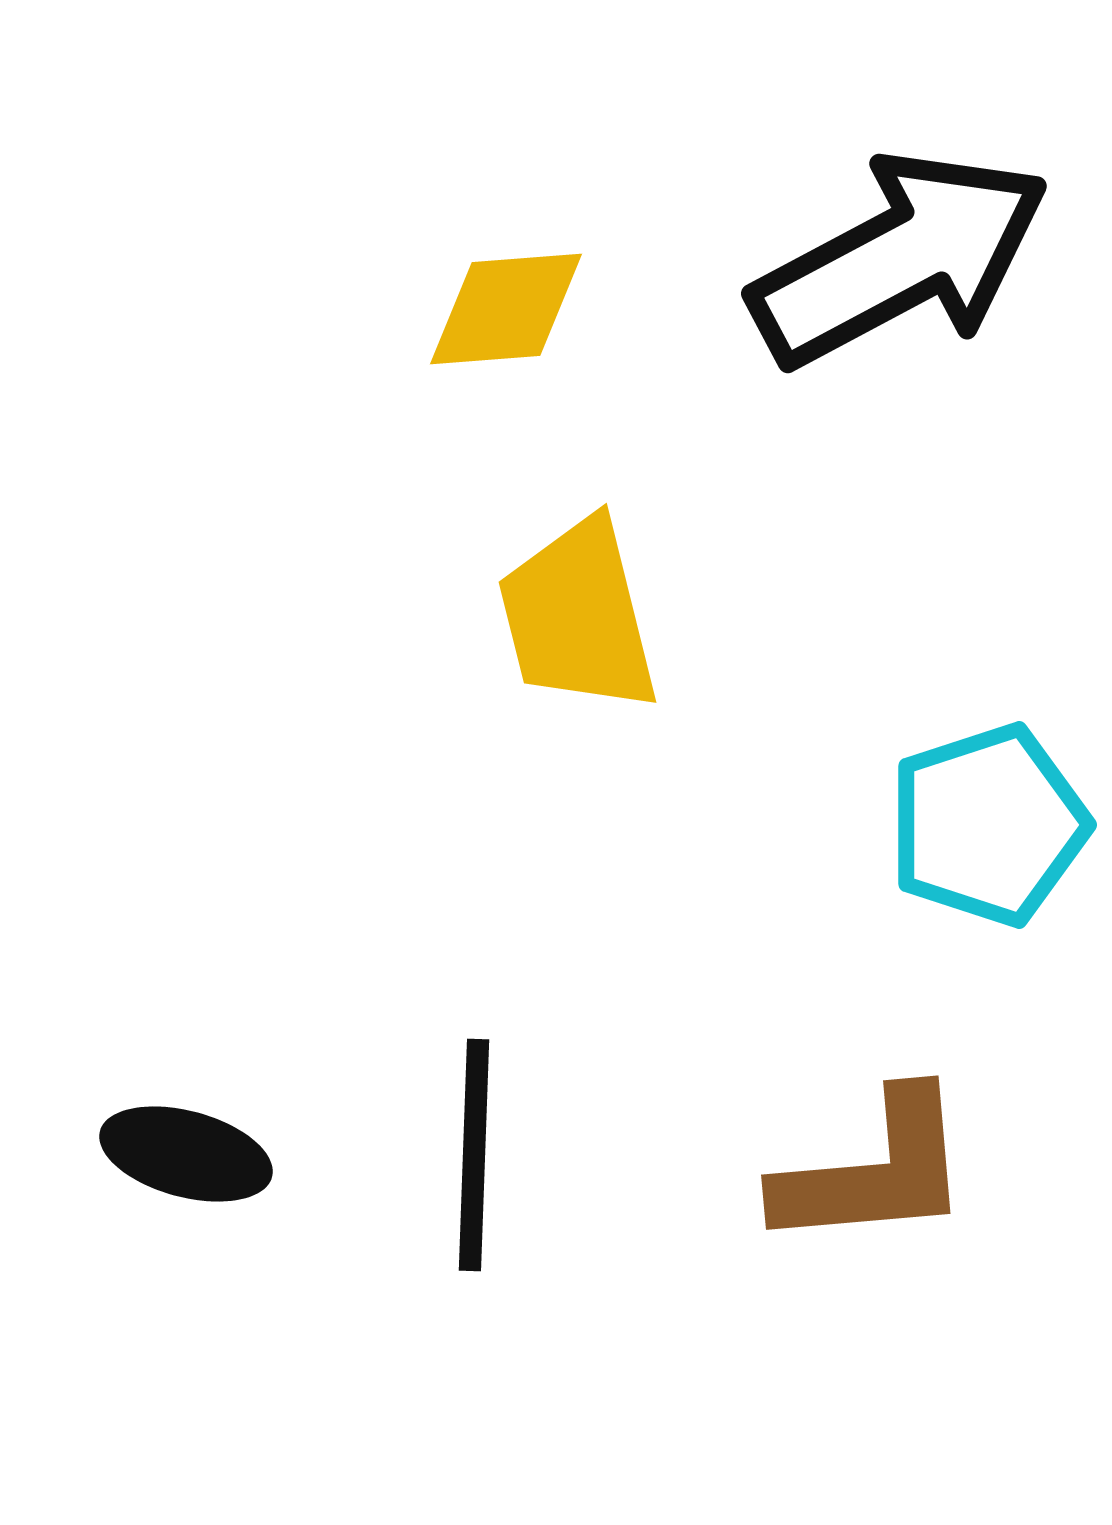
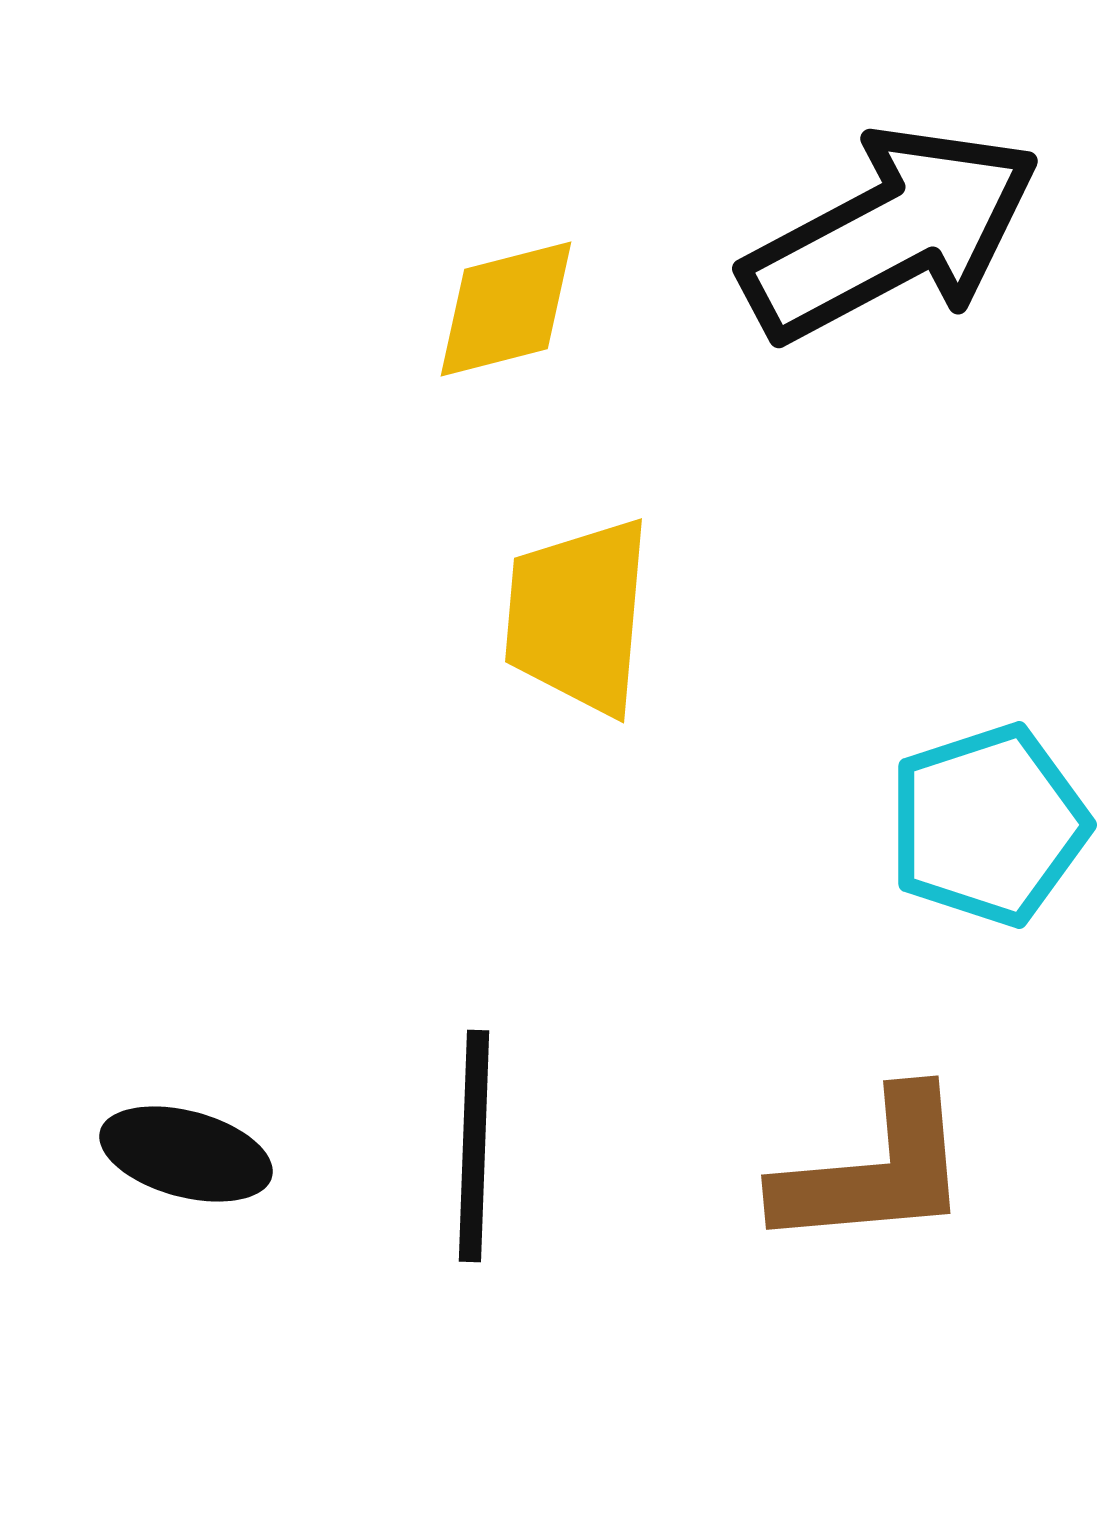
black arrow: moved 9 px left, 25 px up
yellow diamond: rotated 10 degrees counterclockwise
yellow trapezoid: rotated 19 degrees clockwise
black line: moved 9 px up
